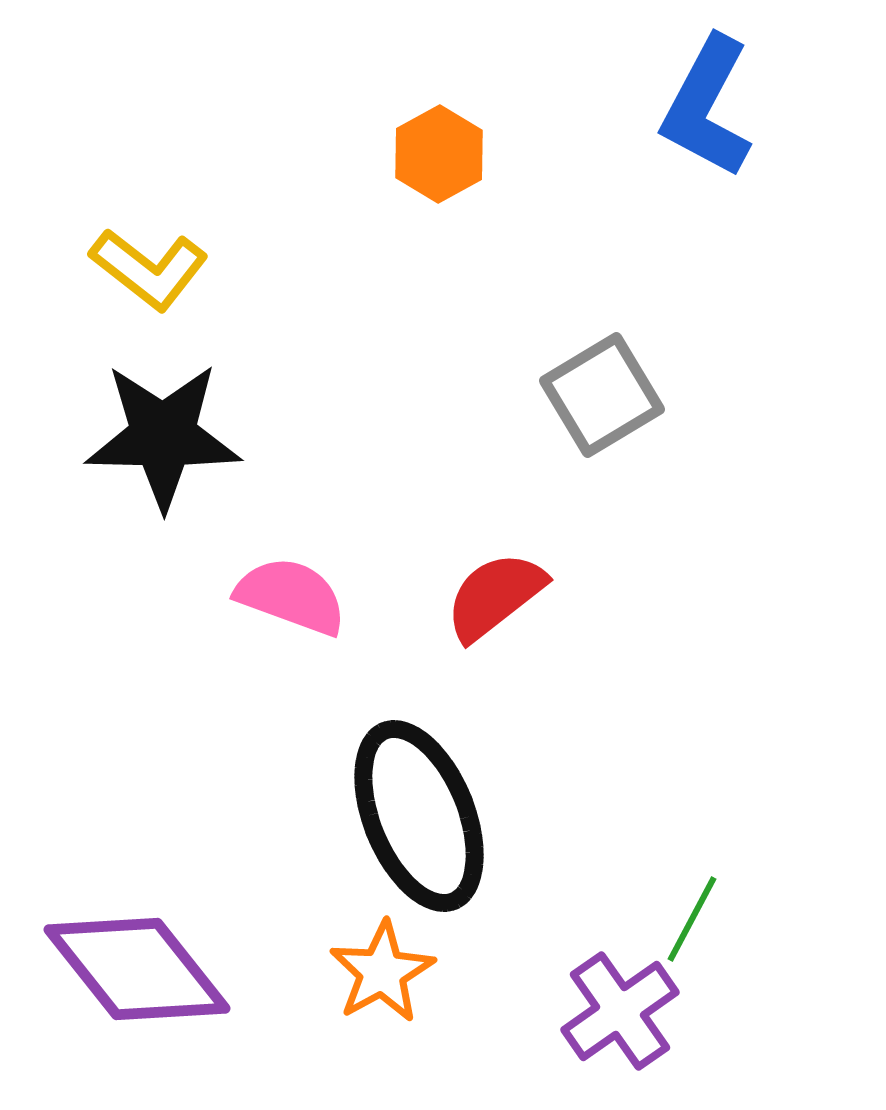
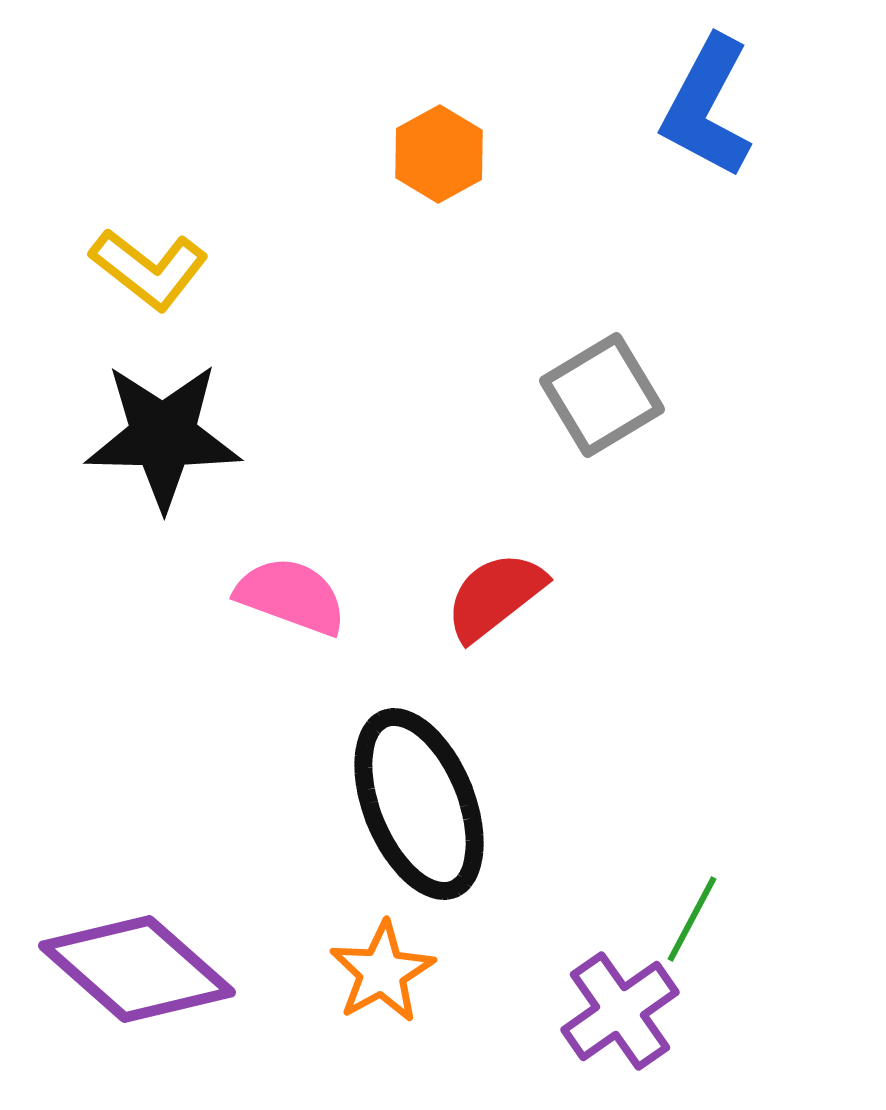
black ellipse: moved 12 px up
purple diamond: rotated 10 degrees counterclockwise
